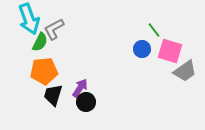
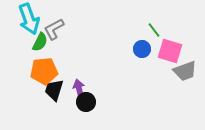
gray trapezoid: rotated 15 degrees clockwise
purple arrow: moved 1 px left, 1 px down; rotated 48 degrees counterclockwise
black trapezoid: moved 1 px right, 5 px up
